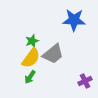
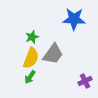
blue star: moved 1 px up
green star: moved 4 px up
gray trapezoid: rotated 15 degrees counterclockwise
yellow semicircle: rotated 15 degrees counterclockwise
